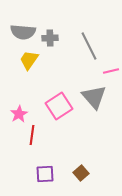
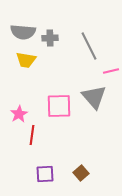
yellow trapezoid: moved 3 px left; rotated 115 degrees counterclockwise
pink square: rotated 32 degrees clockwise
